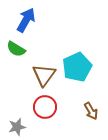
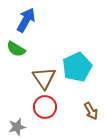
brown triangle: moved 3 px down; rotated 10 degrees counterclockwise
